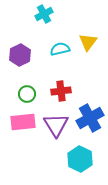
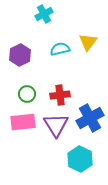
red cross: moved 1 px left, 4 px down
